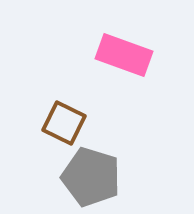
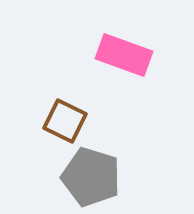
brown square: moved 1 px right, 2 px up
